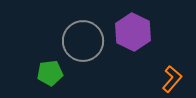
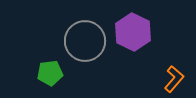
gray circle: moved 2 px right
orange L-shape: moved 2 px right
